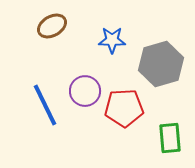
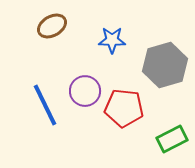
gray hexagon: moved 4 px right, 1 px down
red pentagon: rotated 9 degrees clockwise
green rectangle: moved 2 px right, 1 px down; rotated 68 degrees clockwise
